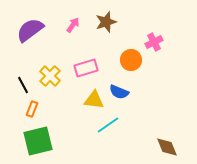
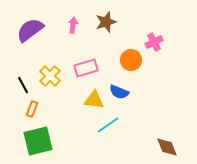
pink arrow: rotated 28 degrees counterclockwise
